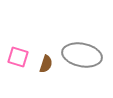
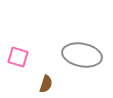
brown semicircle: moved 20 px down
